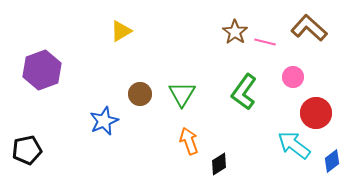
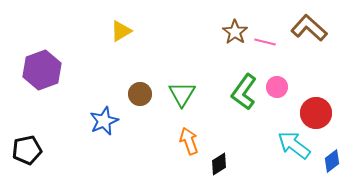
pink circle: moved 16 px left, 10 px down
